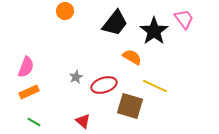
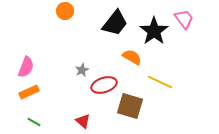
gray star: moved 6 px right, 7 px up
yellow line: moved 5 px right, 4 px up
